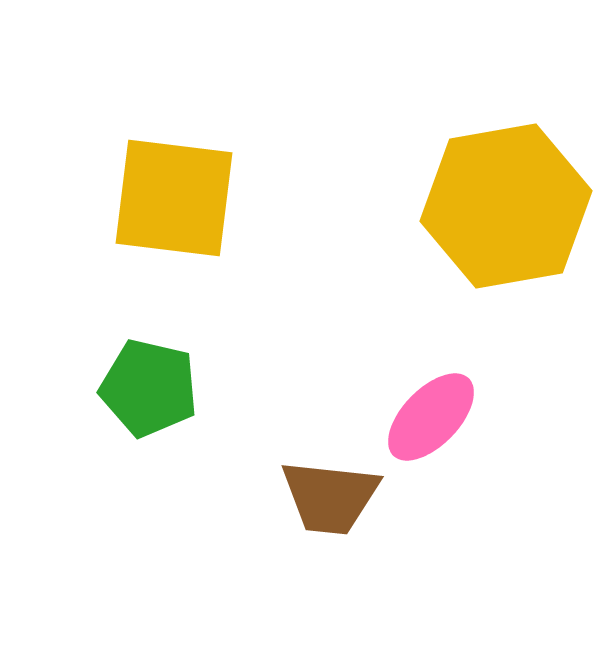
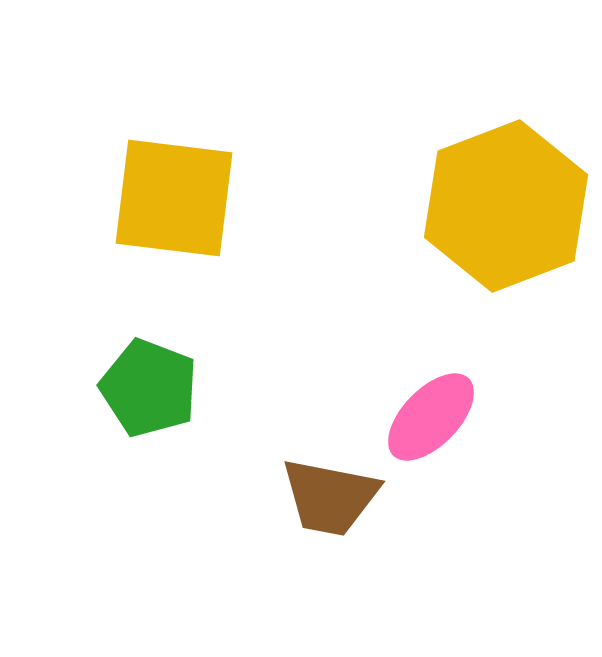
yellow hexagon: rotated 11 degrees counterclockwise
green pentagon: rotated 8 degrees clockwise
brown trapezoid: rotated 5 degrees clockwise
